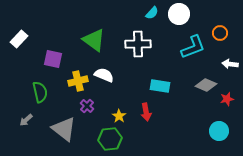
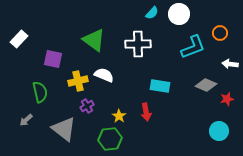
purple cross: rotated 16 degrees clockwise
